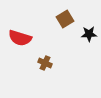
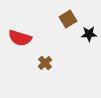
brown square: moved 3 px right
brown cross: rotated 24 degrees clockwise
